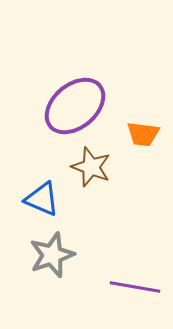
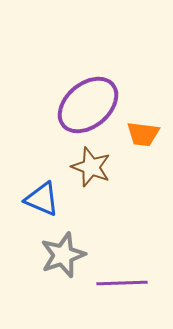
purple ellipse: moved 13 px right, 1 px up
gray star: moved 11 px right
purple line: moved 13 px left, 4 px up; rotated 12 degrees counterclockwise
